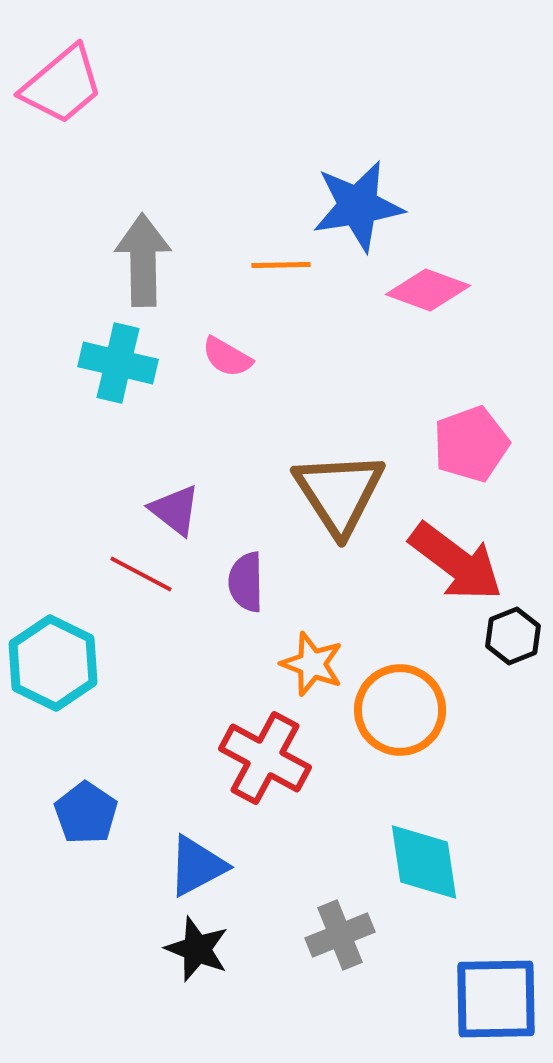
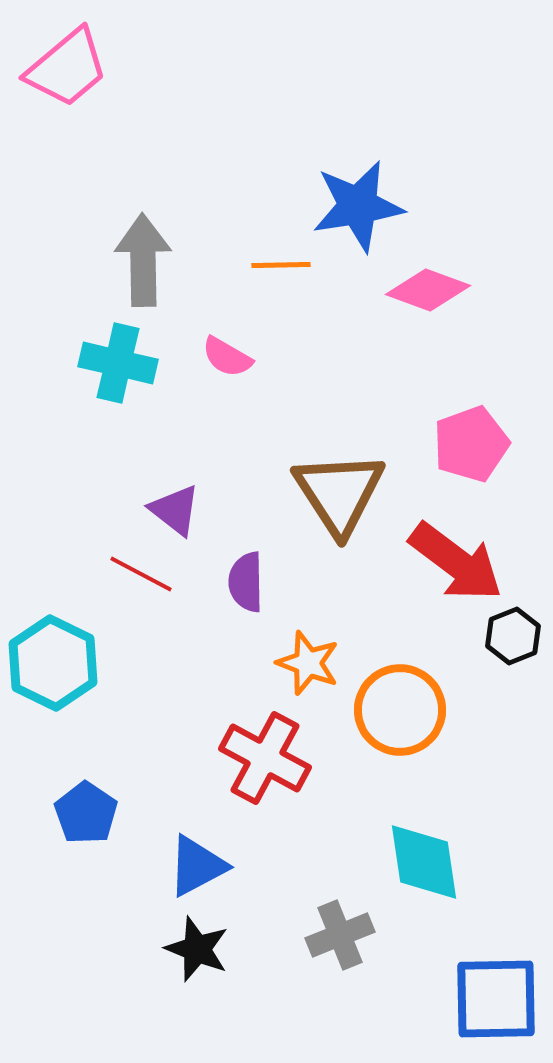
pink trapezoid: moved 5 px right, 17 px up
orange star: moved 4 px left, 1 px up
